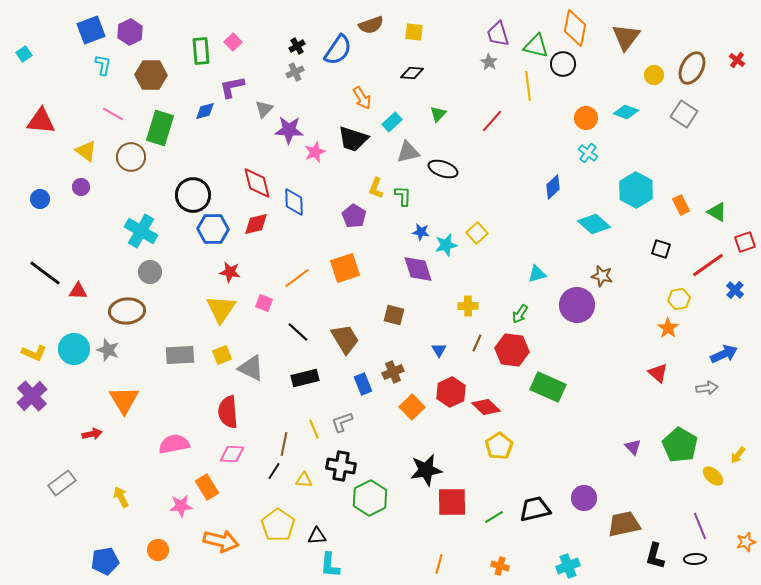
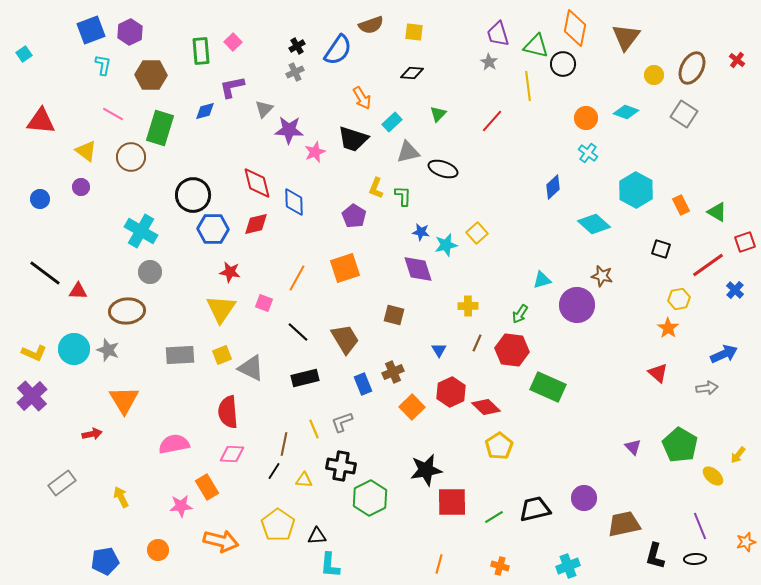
cyan triangle at (537, 274): moved 5 px right, 6 px down
orange line at (297, 278): rotated 24 degrees counterclockwise
